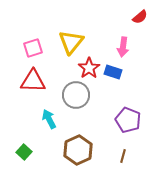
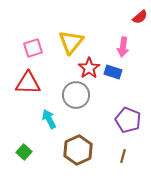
red triangle: moved 5 px left, 2 px down
